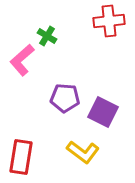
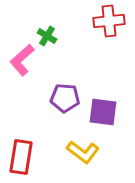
purple square: rotated 20 degrees counterclockwise
